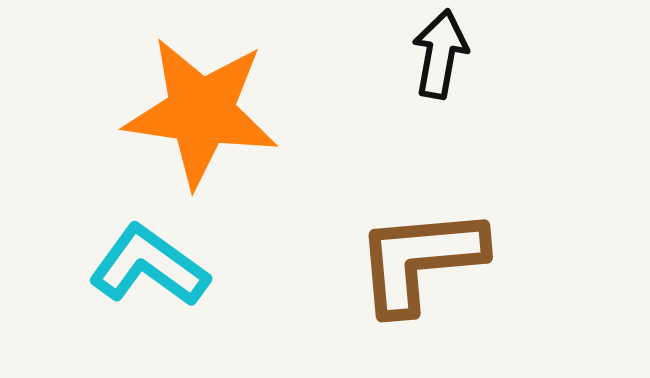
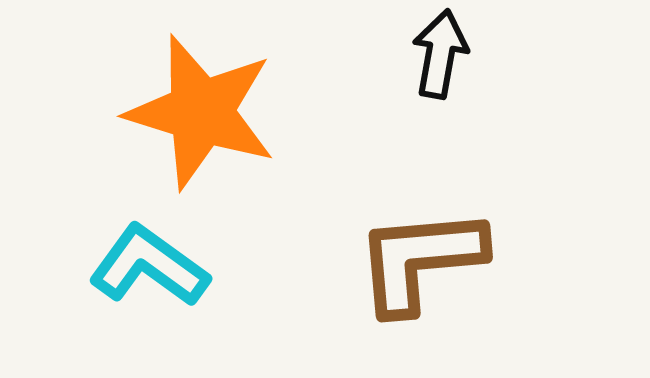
orange star: rotated 9 degrees clockwise
